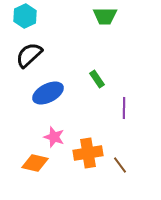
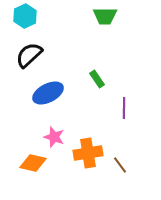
orange diamond: moved 2 px left
